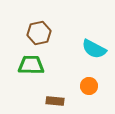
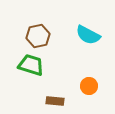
brown hexagon: moved 1 px left, 3 px down
cyan semicircle: moved 6 px left, 14 px up
green trapezoid: rotated 16 degrees clockwise
